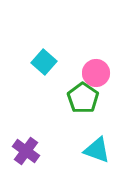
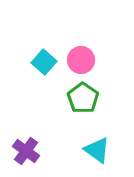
pink circle: moved 15 px left, 13 px up
cyan triangle: rotated 16 degrees clockwise
